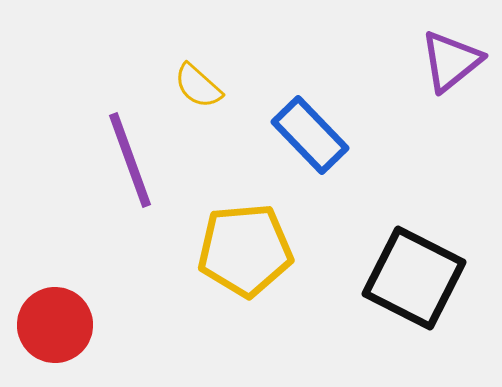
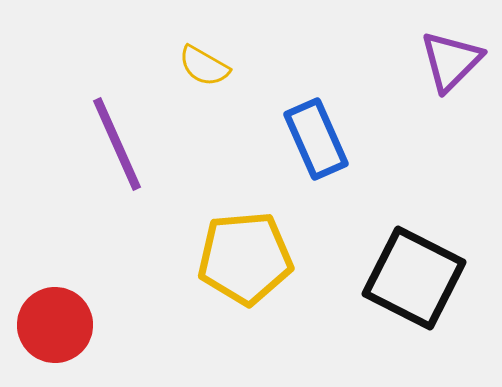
purple triangle: rotated 6 degrees counterclockwise
yellow semicircle: moved 6 px right, 20 px up; rotated 12 degrees counterclockwise
blue rectangle: moved 6 px right, 4 px down; rotated 20 degrees clockwise
purple line: moved 13 px left, 16 px up; rotated 4 degrees counterclockwise
yellow pentagon: moved 8 px down
